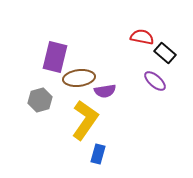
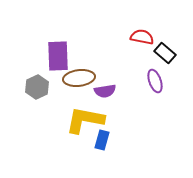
purple rectangle: moved 3 px right, 1 px up; rotated 16 degrees counterclockwise
purple ellipse: rotated 30 degrees clockwise
gray hexagon: moved 3 px left, 13 px up; rotated 10 degrees counterclockwise
yellow L-shape: rotated 114 degrees counterclockwise
blue rectangle: moved 4 px right, 14 px up
